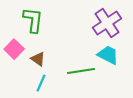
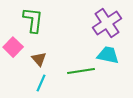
pink square: moved 1 px left, 2 px up
cyan trapezoid: rotated 15 degrees counterclockwise
brown triangle: moved 1 px right; rotated 14 degrees clockwise
